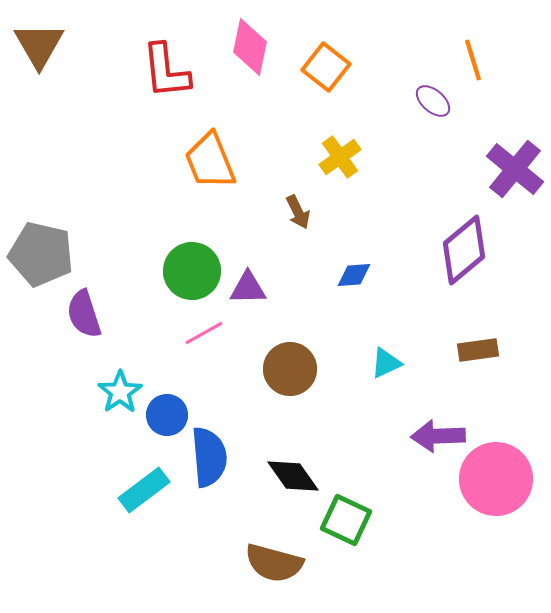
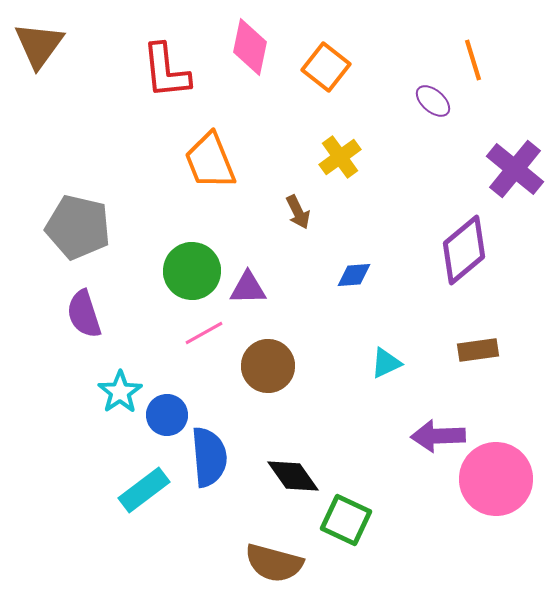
brown triangle: rotated 6 degrees clockwise
gray pentagon: moved 37 px right, 27 px up
brown circle: moved 22 px left, 3 px up
